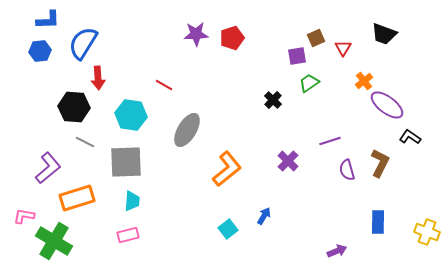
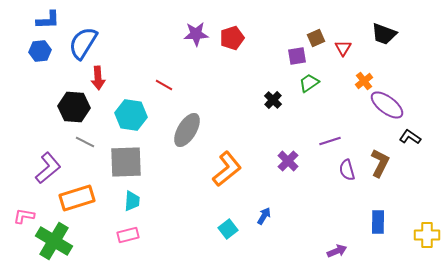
yellow cross: moved 3 px down; rotated 20 degrees counterclockwise
